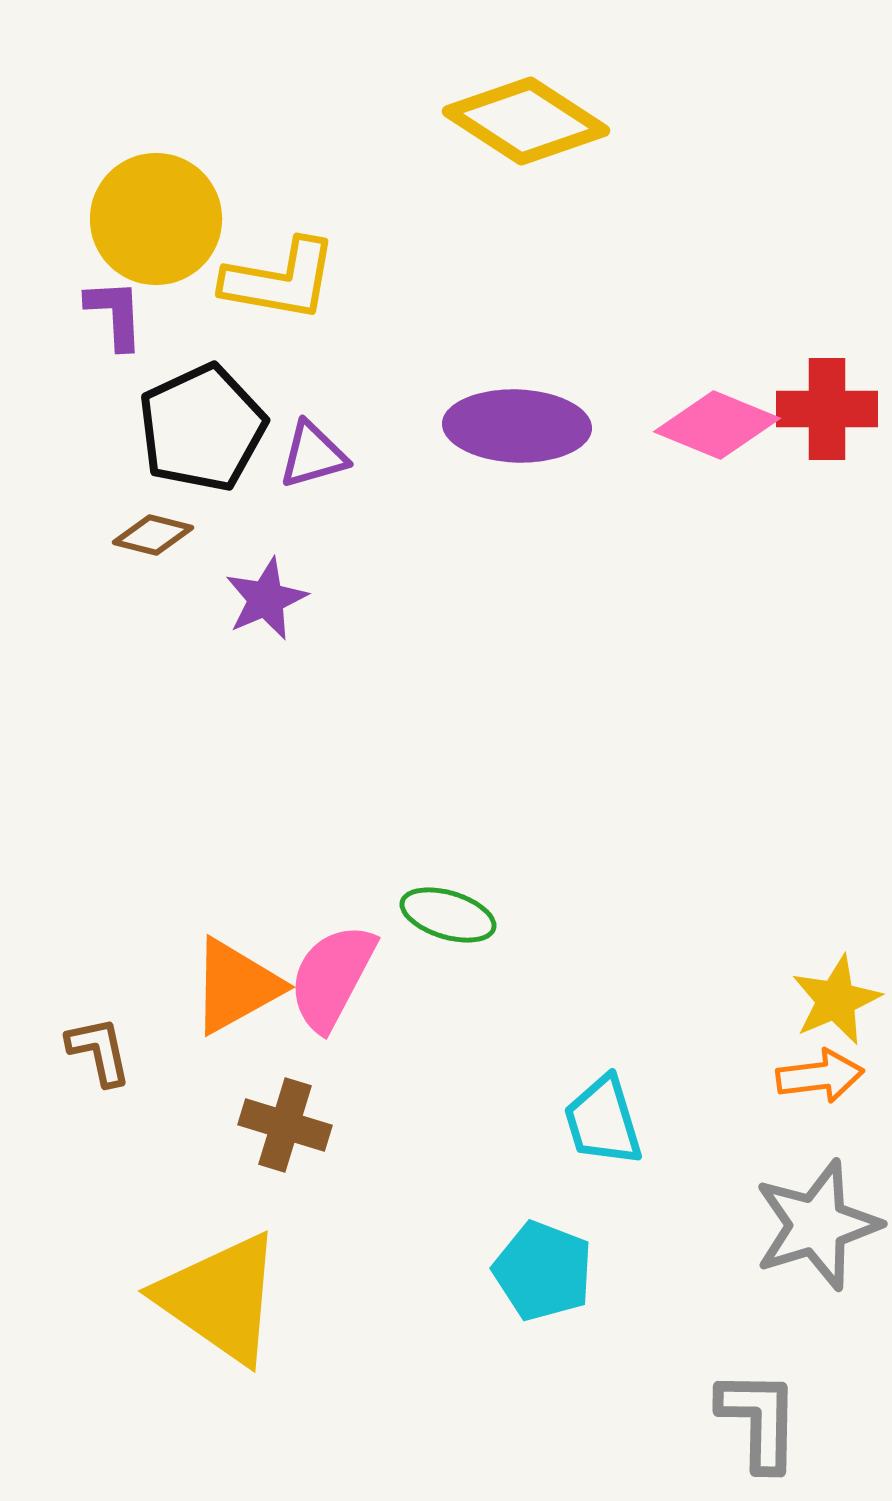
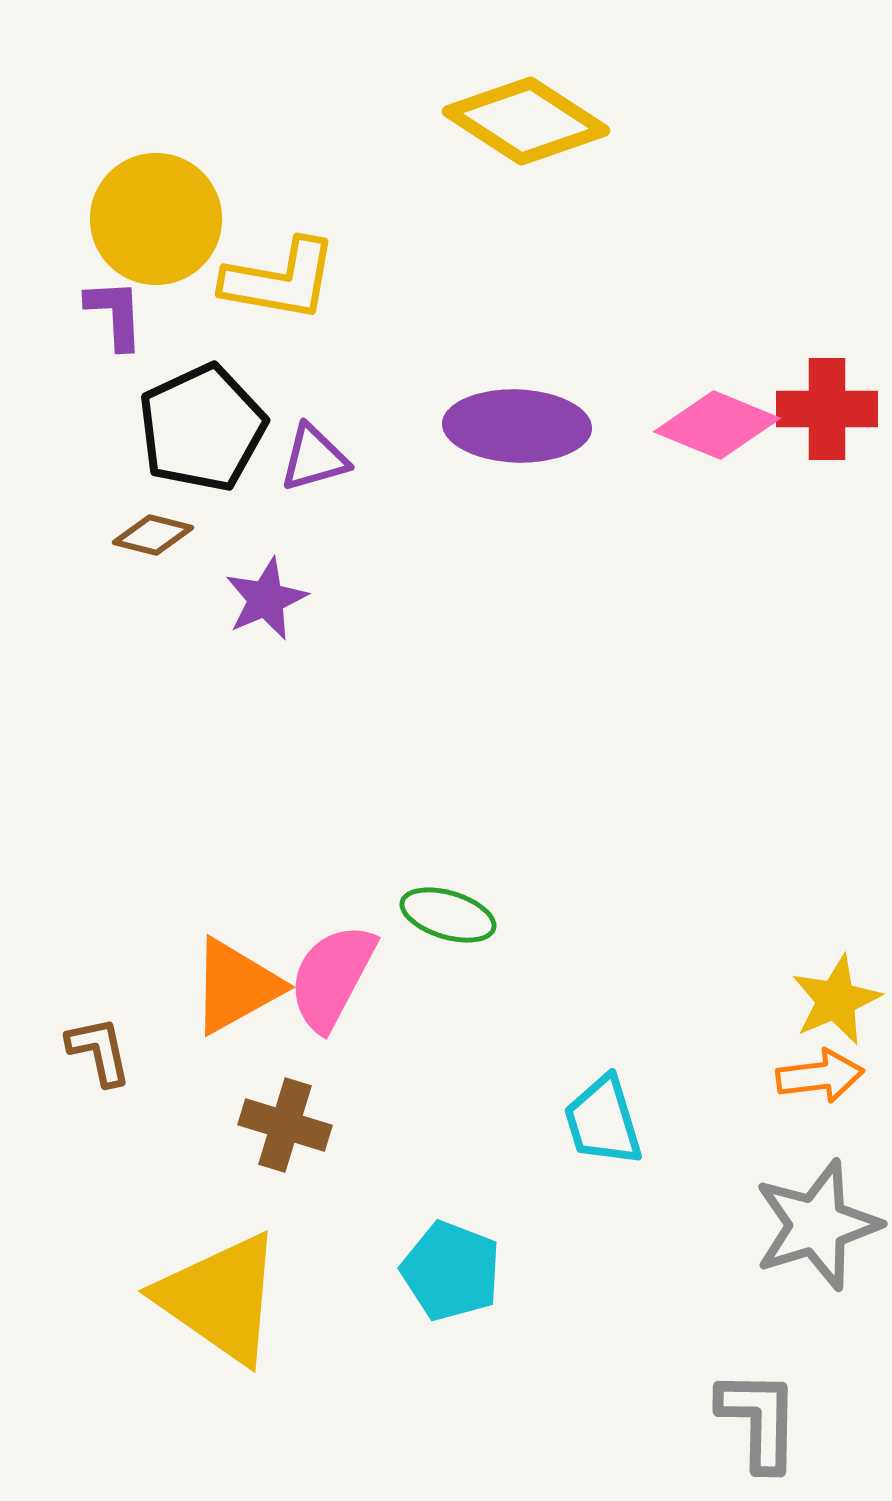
purple triangle: moved 1 px right, 3 px down
cyan pentagon: moved 92 px left
